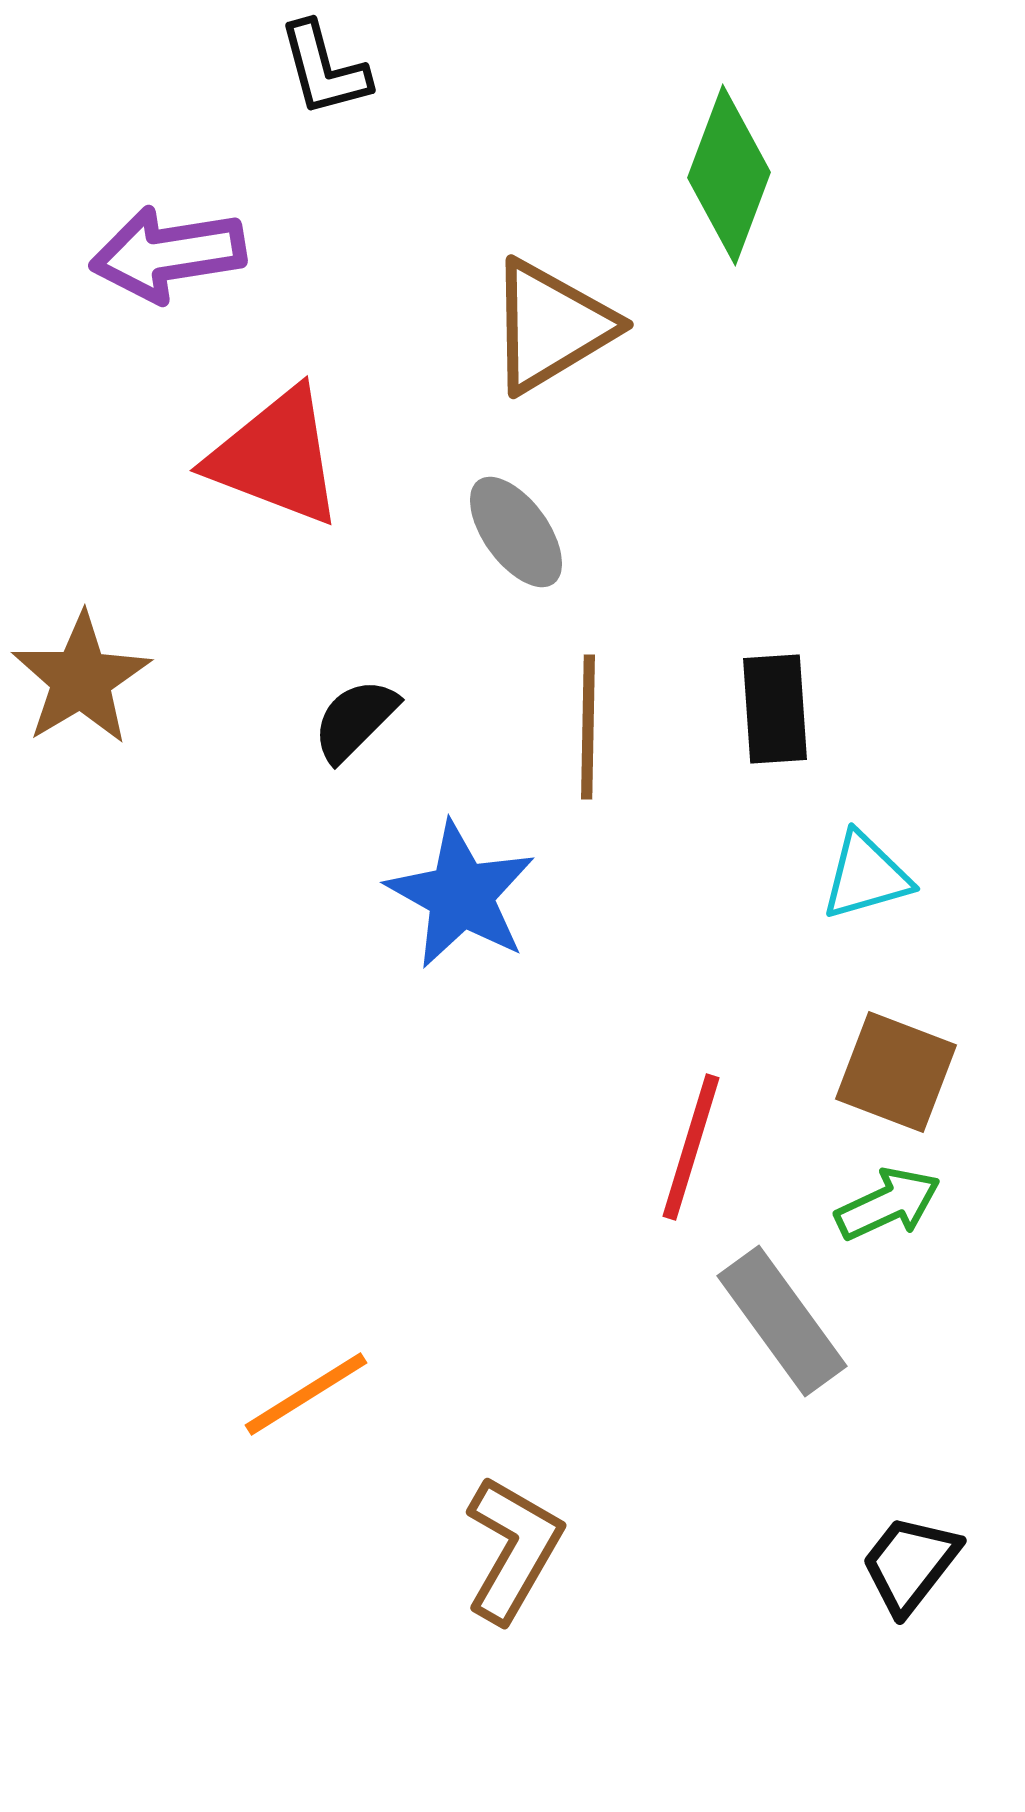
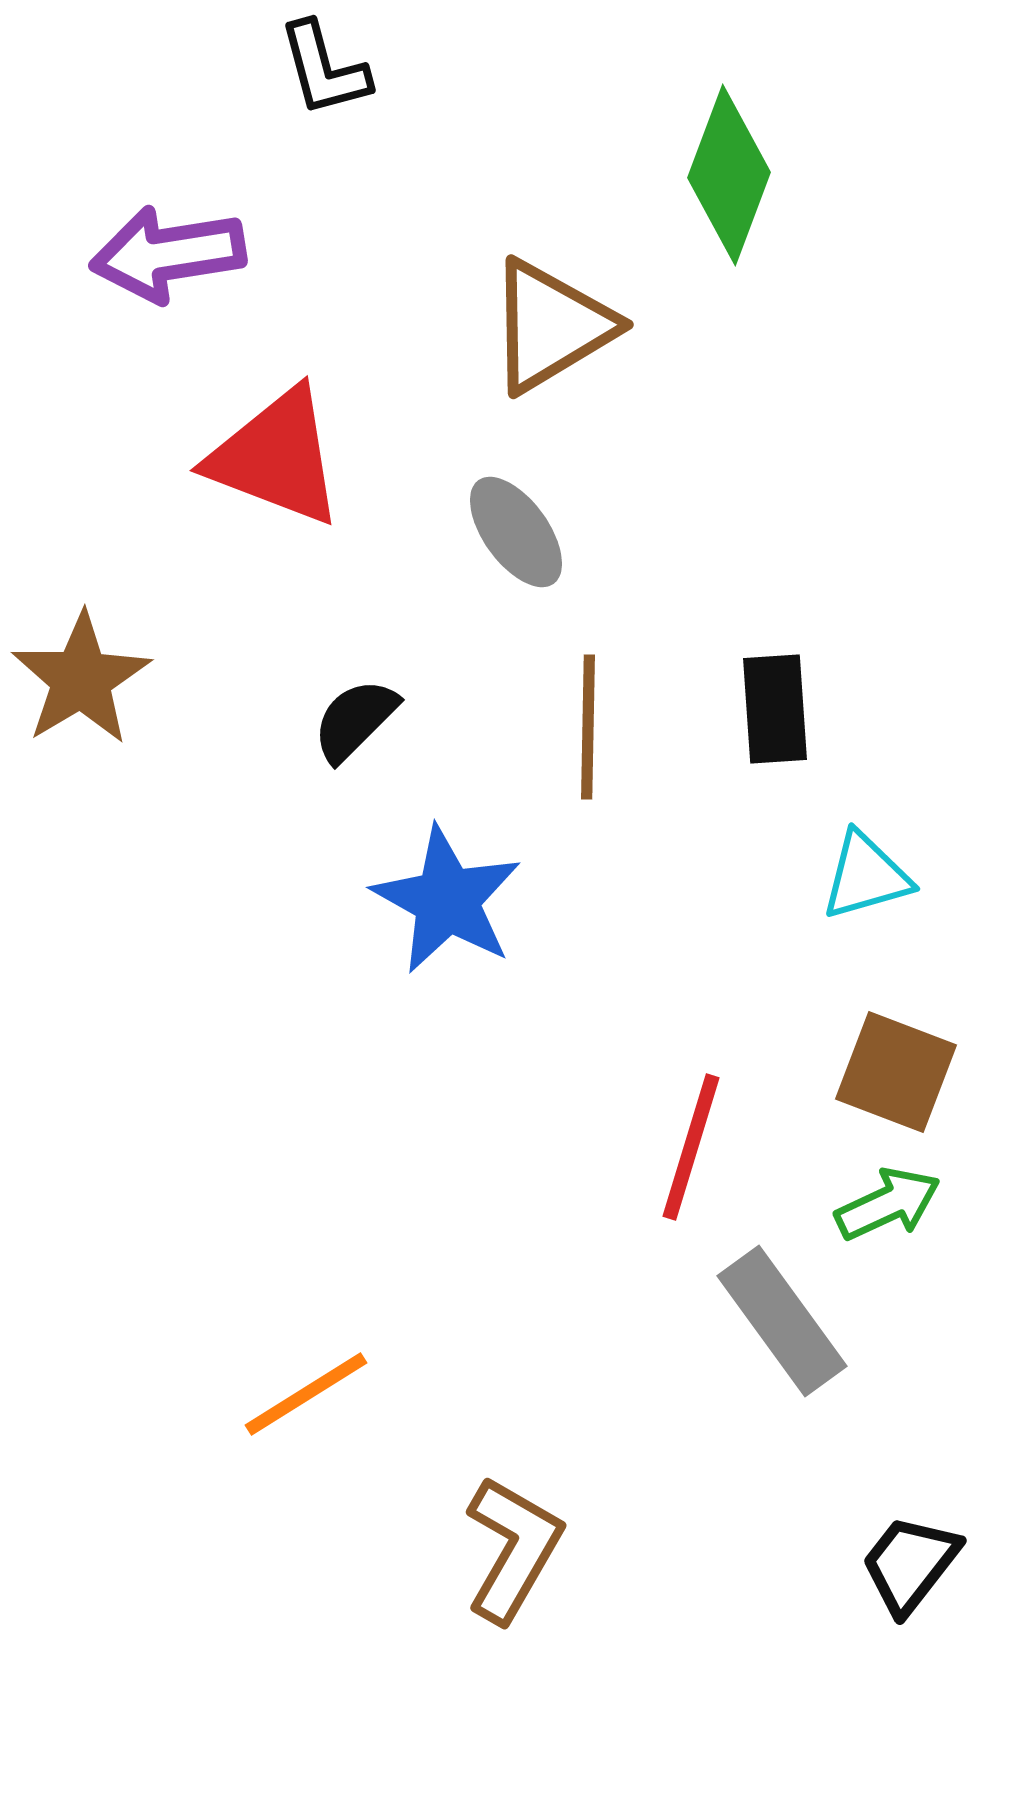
blue star: moved 14 px left, 5 px down
